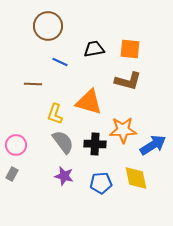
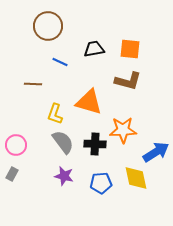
blue arrow: moved 3 px right, 7 px down
